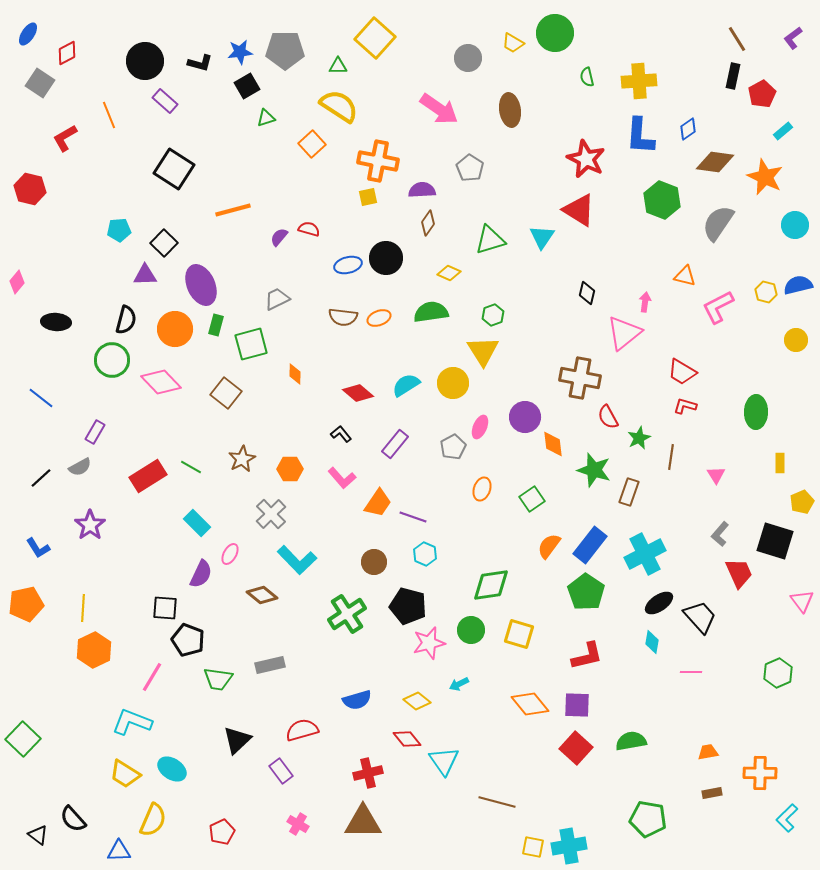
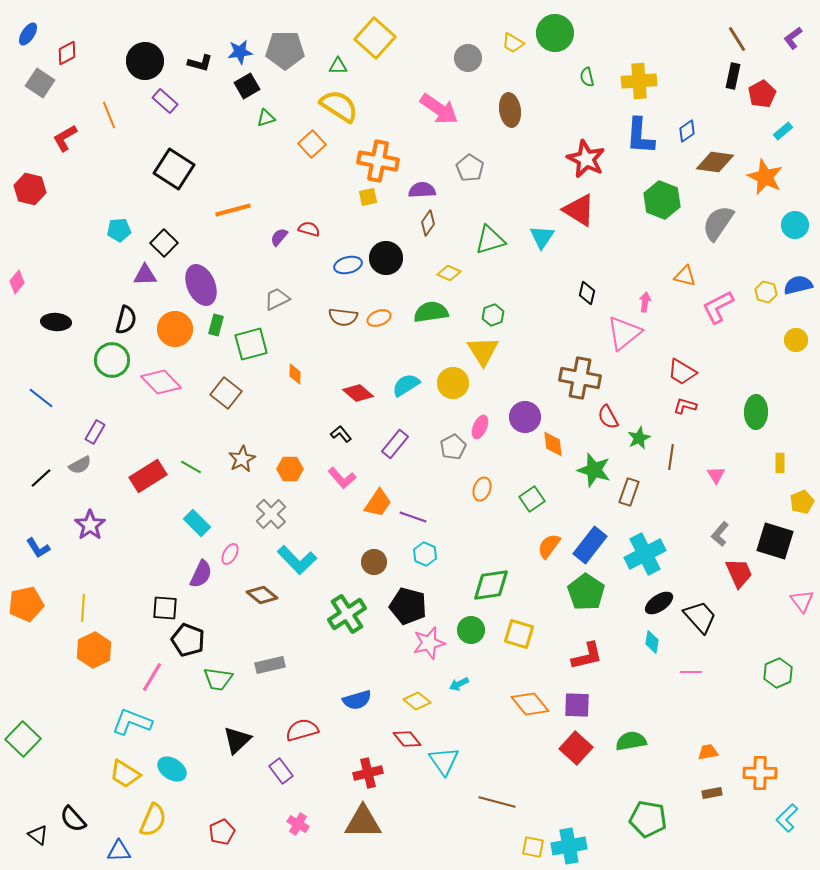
blue diamond at (688, 129): moved 1 px left, 2 px down
gray semicircle at (80, 467): moved 2 px up
